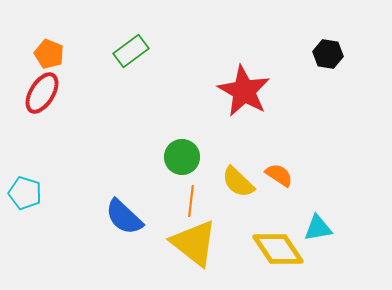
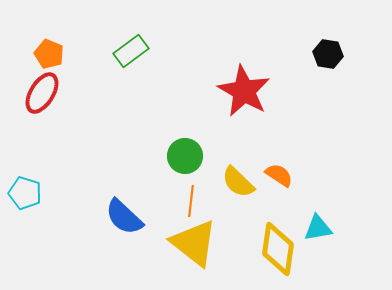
green circle: moved 3 px right, 1 px up
yellow diamond: rotated 42 degrees clockwise
